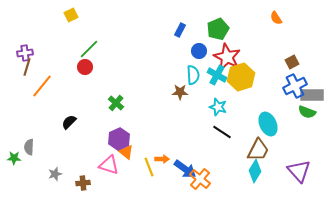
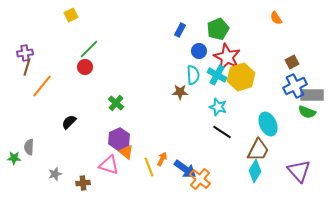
orange arrow: rotated 64 degrees counterclockwise
